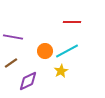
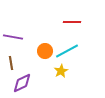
brown line: rotated 64 degrees counterclockwise
purple diamond: moved 6 px left, 2 px down
